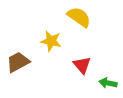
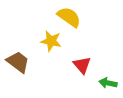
yellow semicircle: moved 10 px left
brown trapezoid: rotated 65 degrees clockwise
